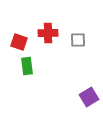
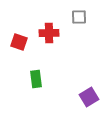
red cross: moved 1 px right
gray square: moved 1 px right, 23 px up
green rectangle: moved 9 px right, 13 px down
